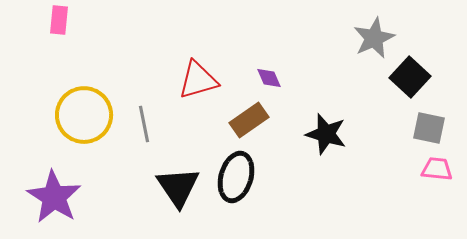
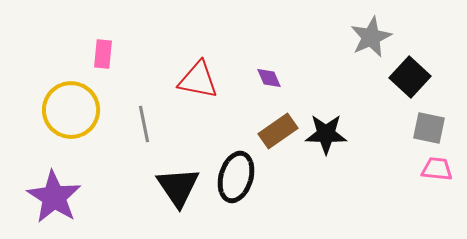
pink rectangle: moved 44 px right, 34 px down
gray star: moved 3 px left, 1 px up
red triangle: rotated 27 degrees clockwise
yellow circle: moved 13 px left, 5 px up
brown rectangle: moved 29 px right, 11 px down
black star: rotated 15 degrees counterclockwise
